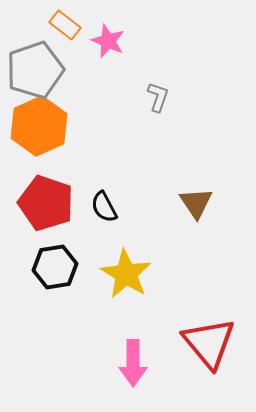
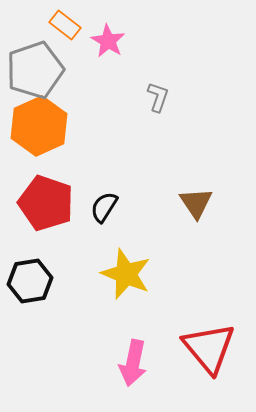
pink star: rotated 8 degrees clockwise
black semicircle: rotated 60 degrees clockwise
black hexagon: moved 25 px left, 14 px down
yellow star: rotated 9 degrees counterclockwise
red triangle: moved 5 px down
pink arrow: rotated 12 degrees clockwise
